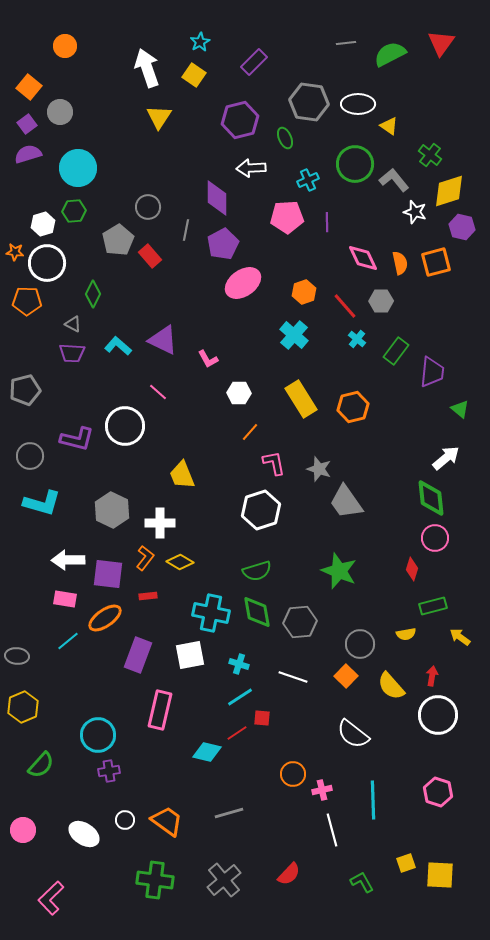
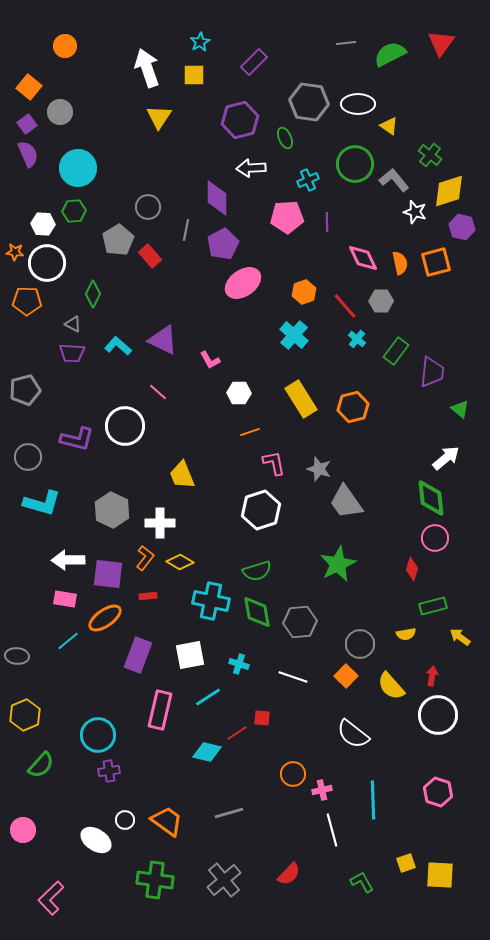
yellow square at (194, 75): rotated 35 degrees counterclockwise
purple semicircle at (28, 154): rotated 84 degrees clockwise
white hexagon at (43, 224): rotated 20 degrees clockwise
pink L-shape at (208, 359): moved 2 px right, 1 px down
orange line at (250, 432): rotated 30 degrees clockwise
gray circle at (30, 456): moved 2 px left, 1 px down
green star at (339, 571): moved 1 px left, 7 px up; rotated 24 degrees clockwise
cyan cross at (211, 613): moved 12 px up
cyan line at (240, 697): moved 32 px left
yellow hexagon at (23, 707): moved 2 px right, 8 px down
white ellipse at (84, 834): moved 12 px right, 6 px down
